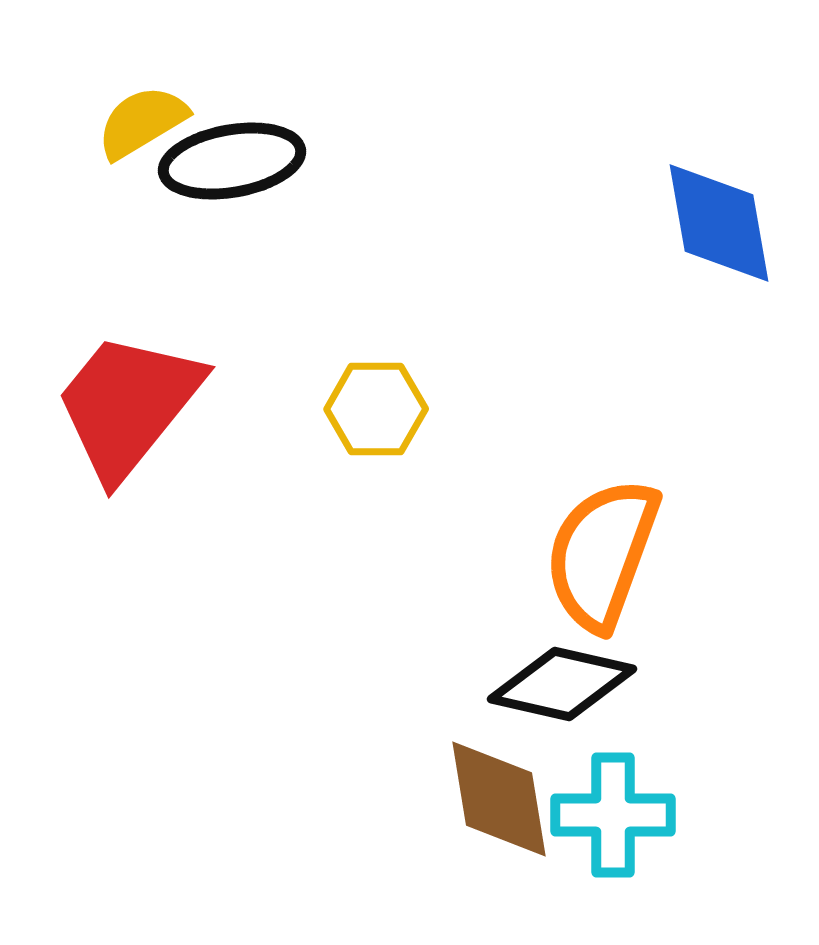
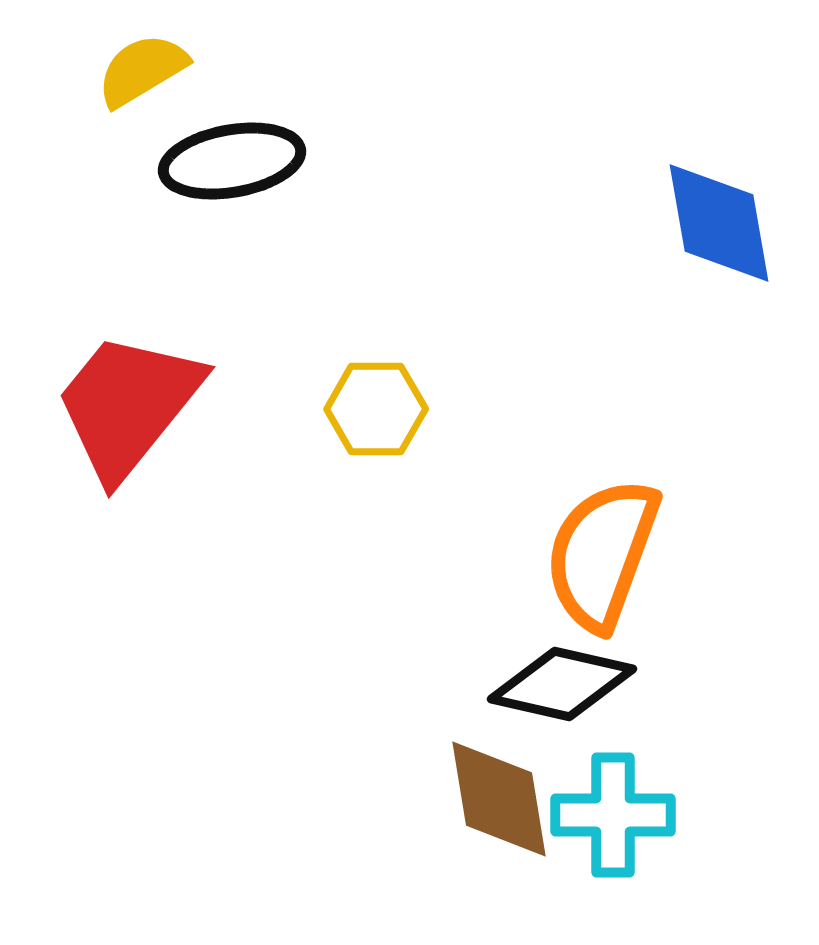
yellow semicircle: moved 52 px up
